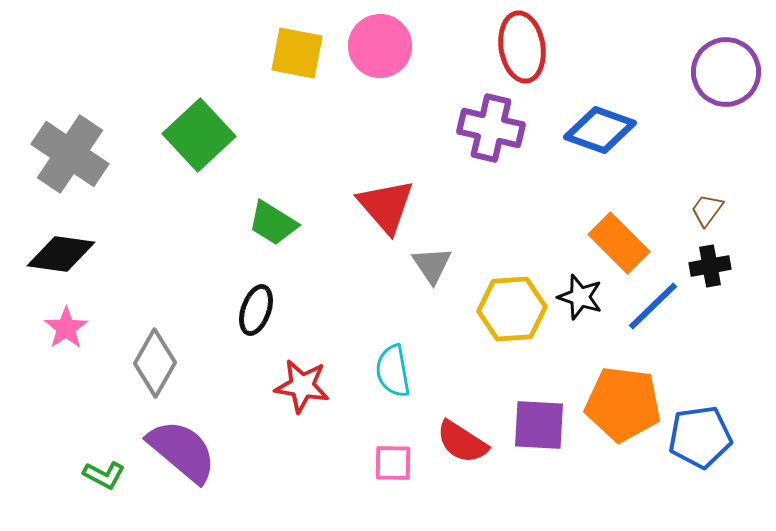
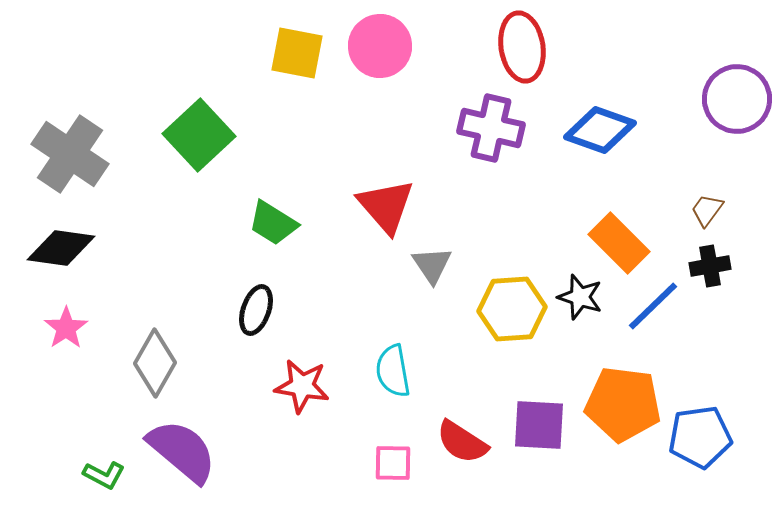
purple circle: moved 11 px right, 27 px down
black diamond: moved 6 px up
